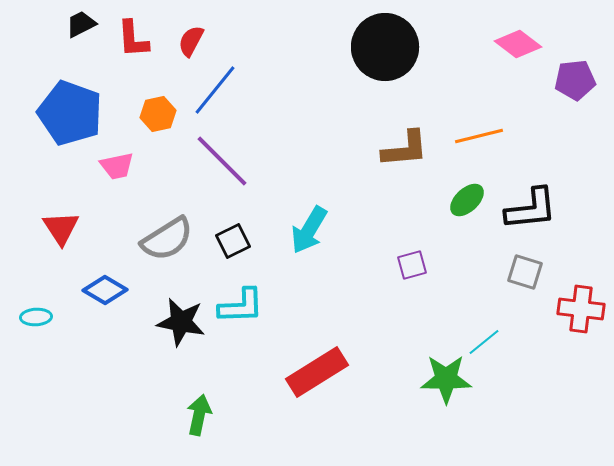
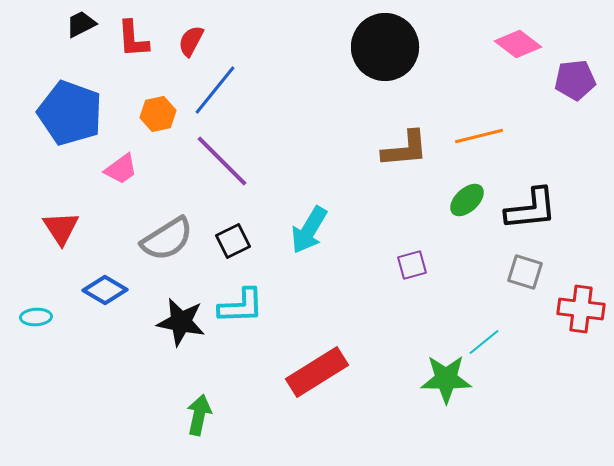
pink trapezoid: moved 4 px right, 3 px down; rotated 24 degrees counterclockwise
